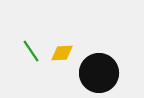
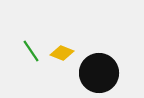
yellow diamond: rotated 25 degrees clockwise
